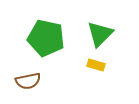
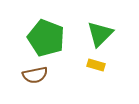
green pentagon: rotated 9 degrees clockwise
brown semicircle: moved 7 px right, 6 px up
